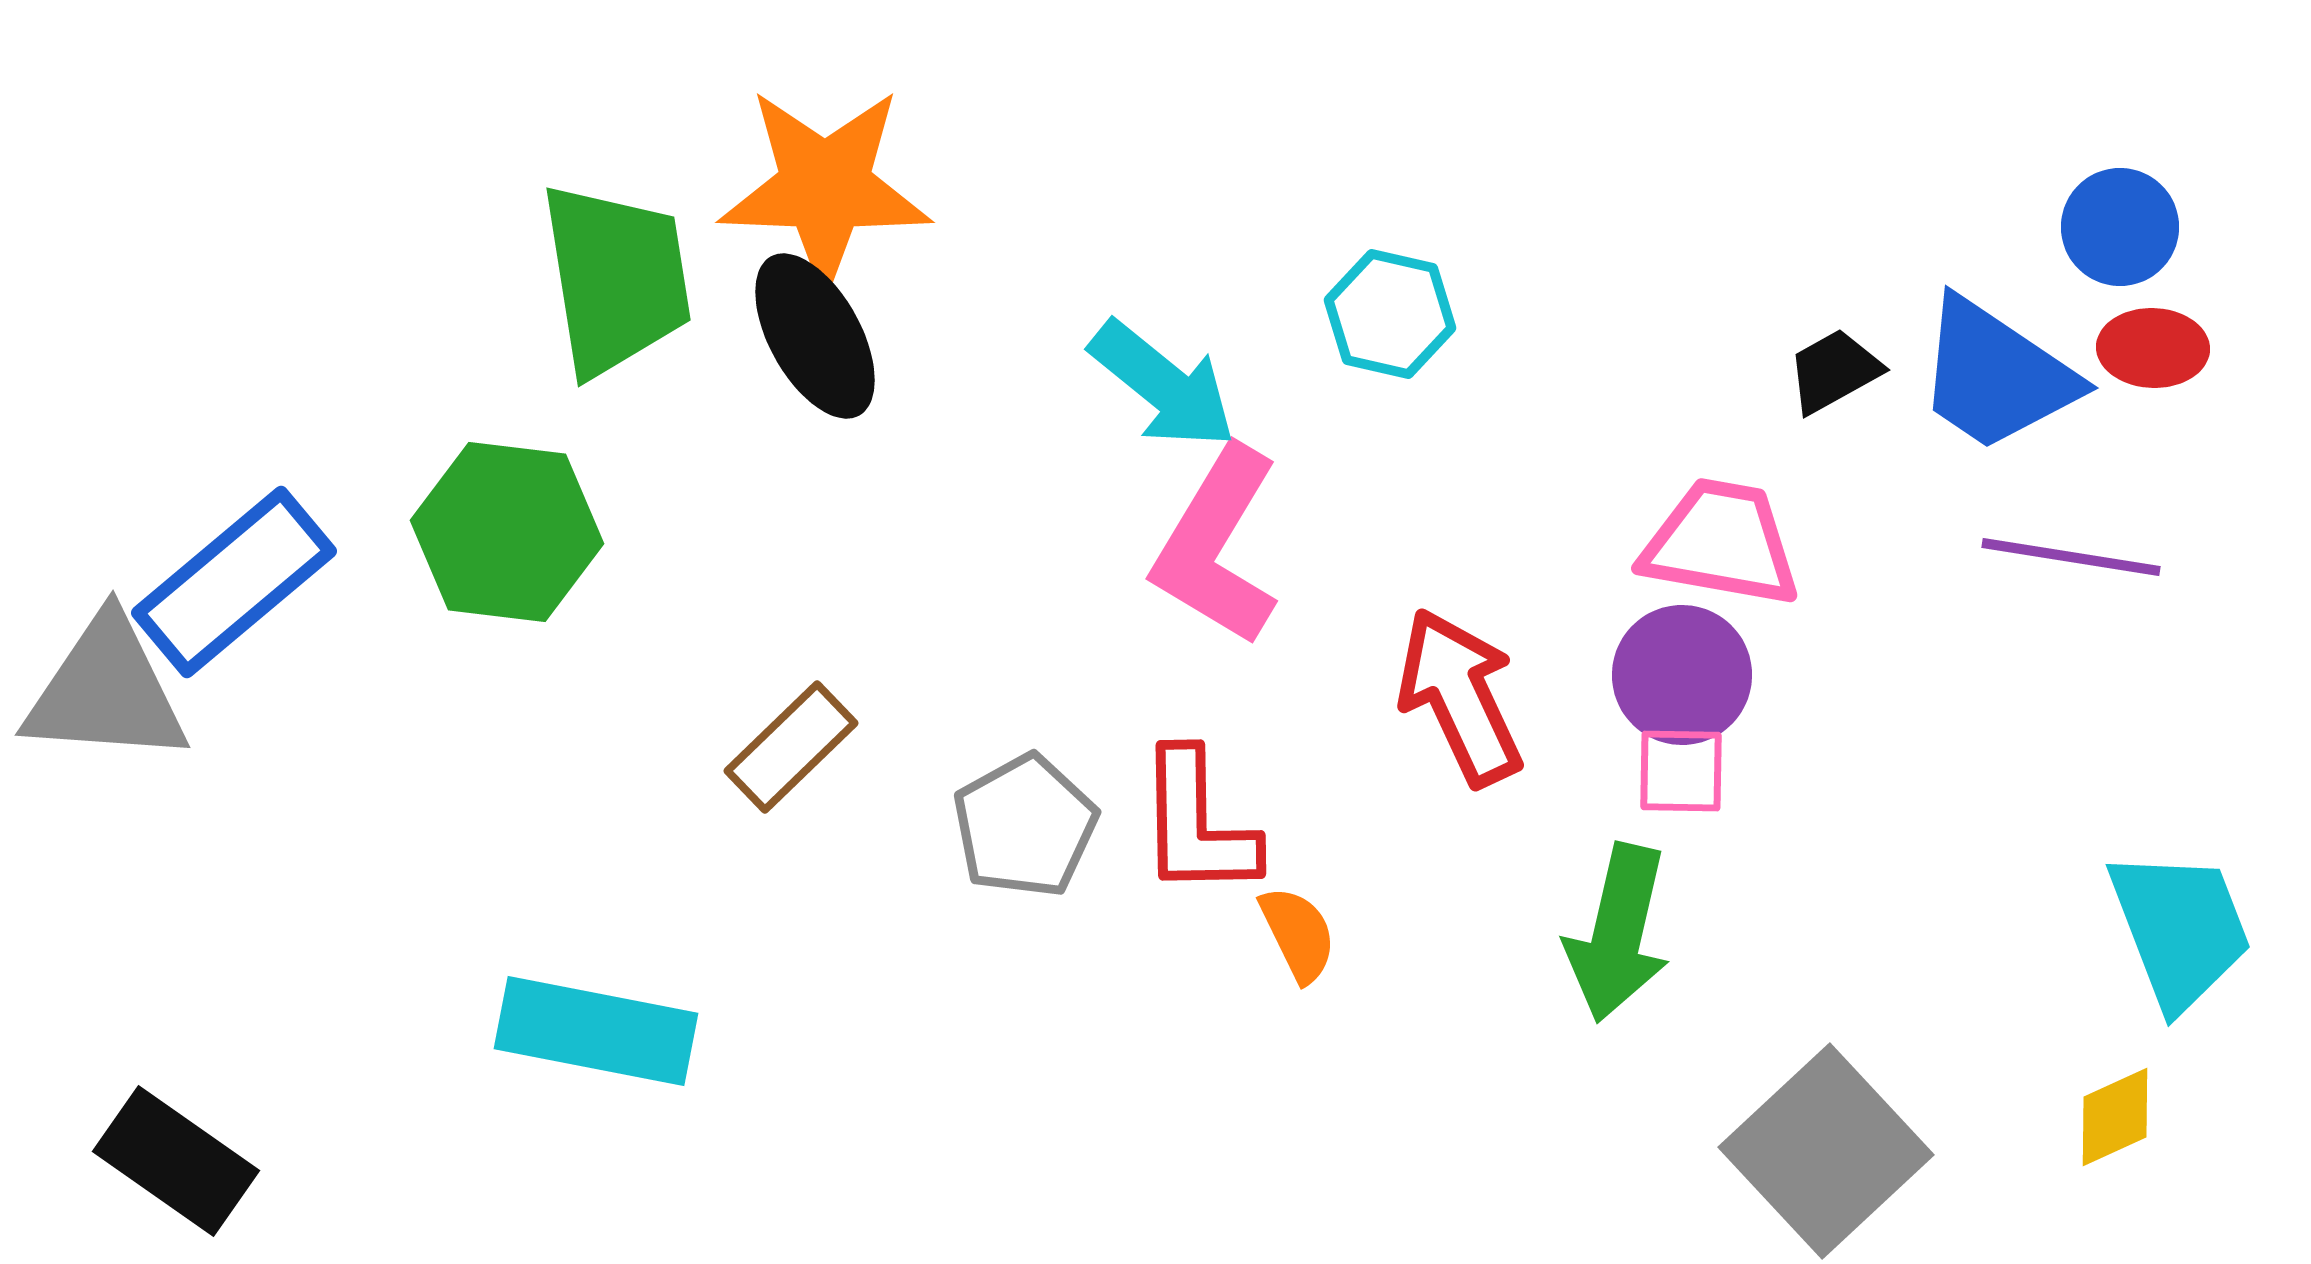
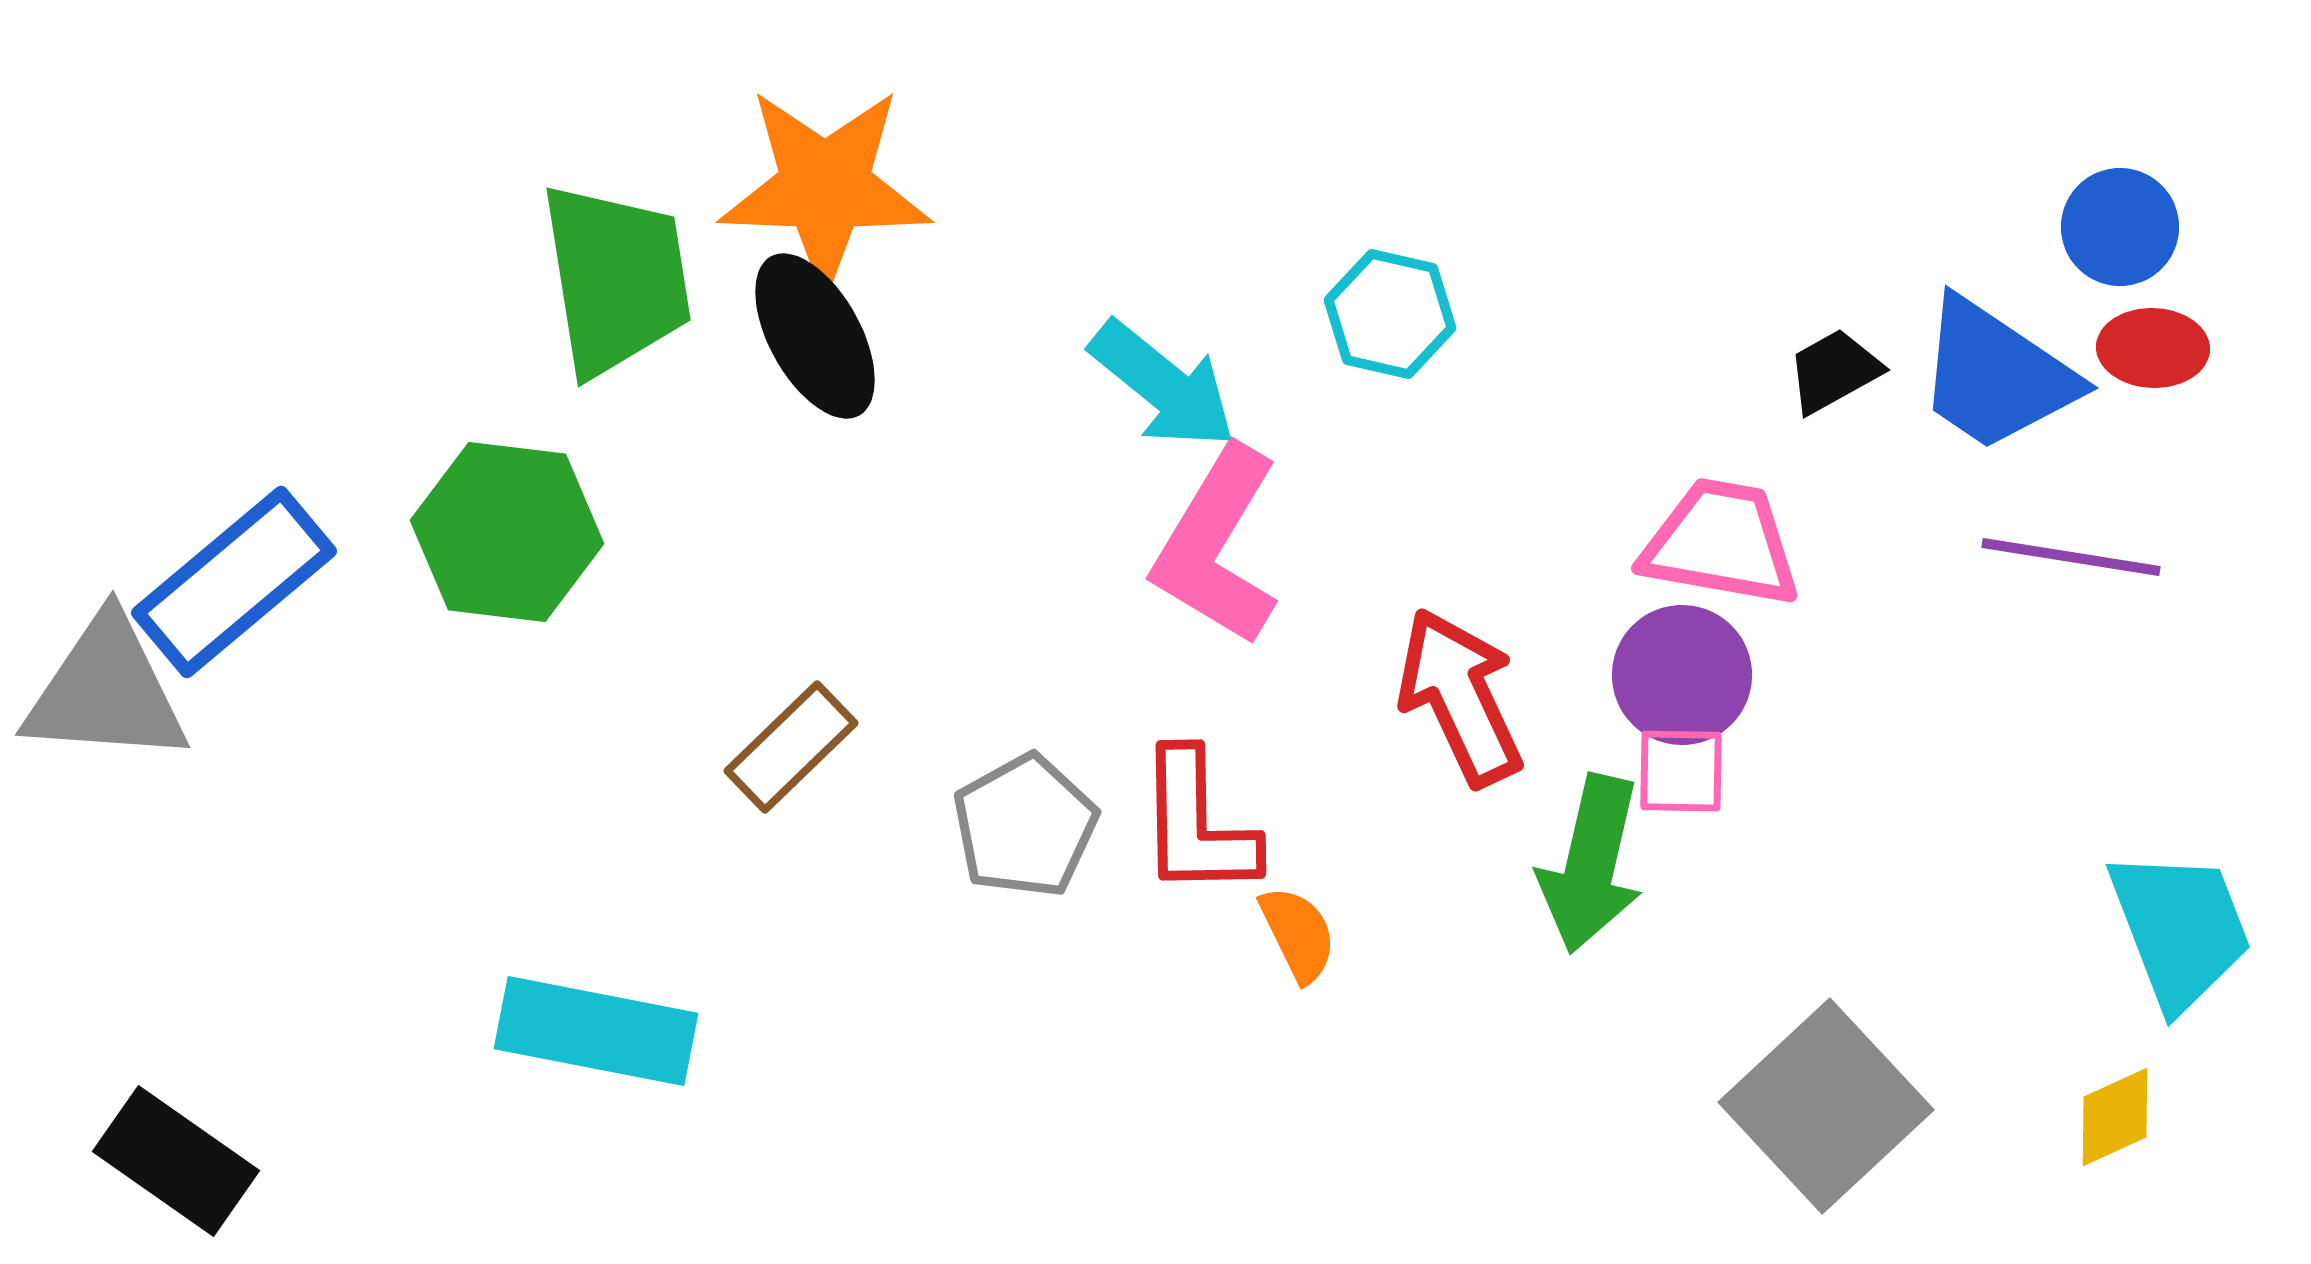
green arrow: moved 27 px left, 69 px up
gray square: moved 45 px up
